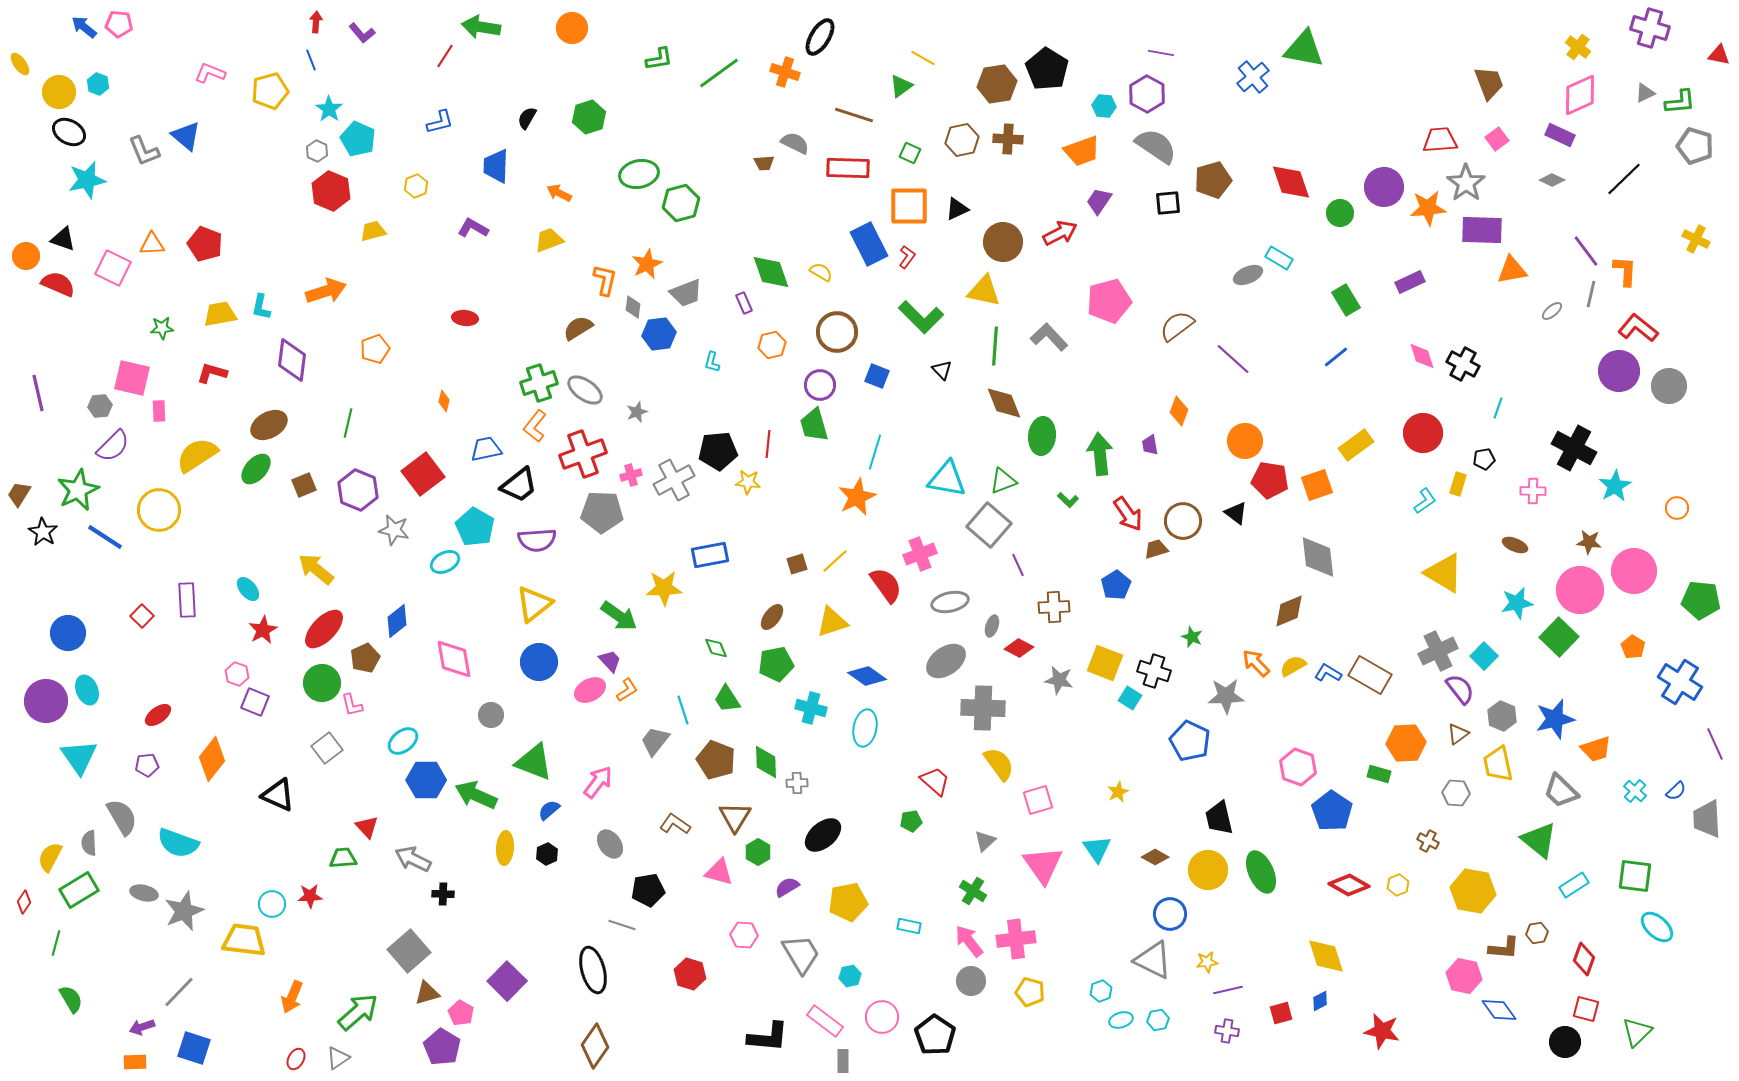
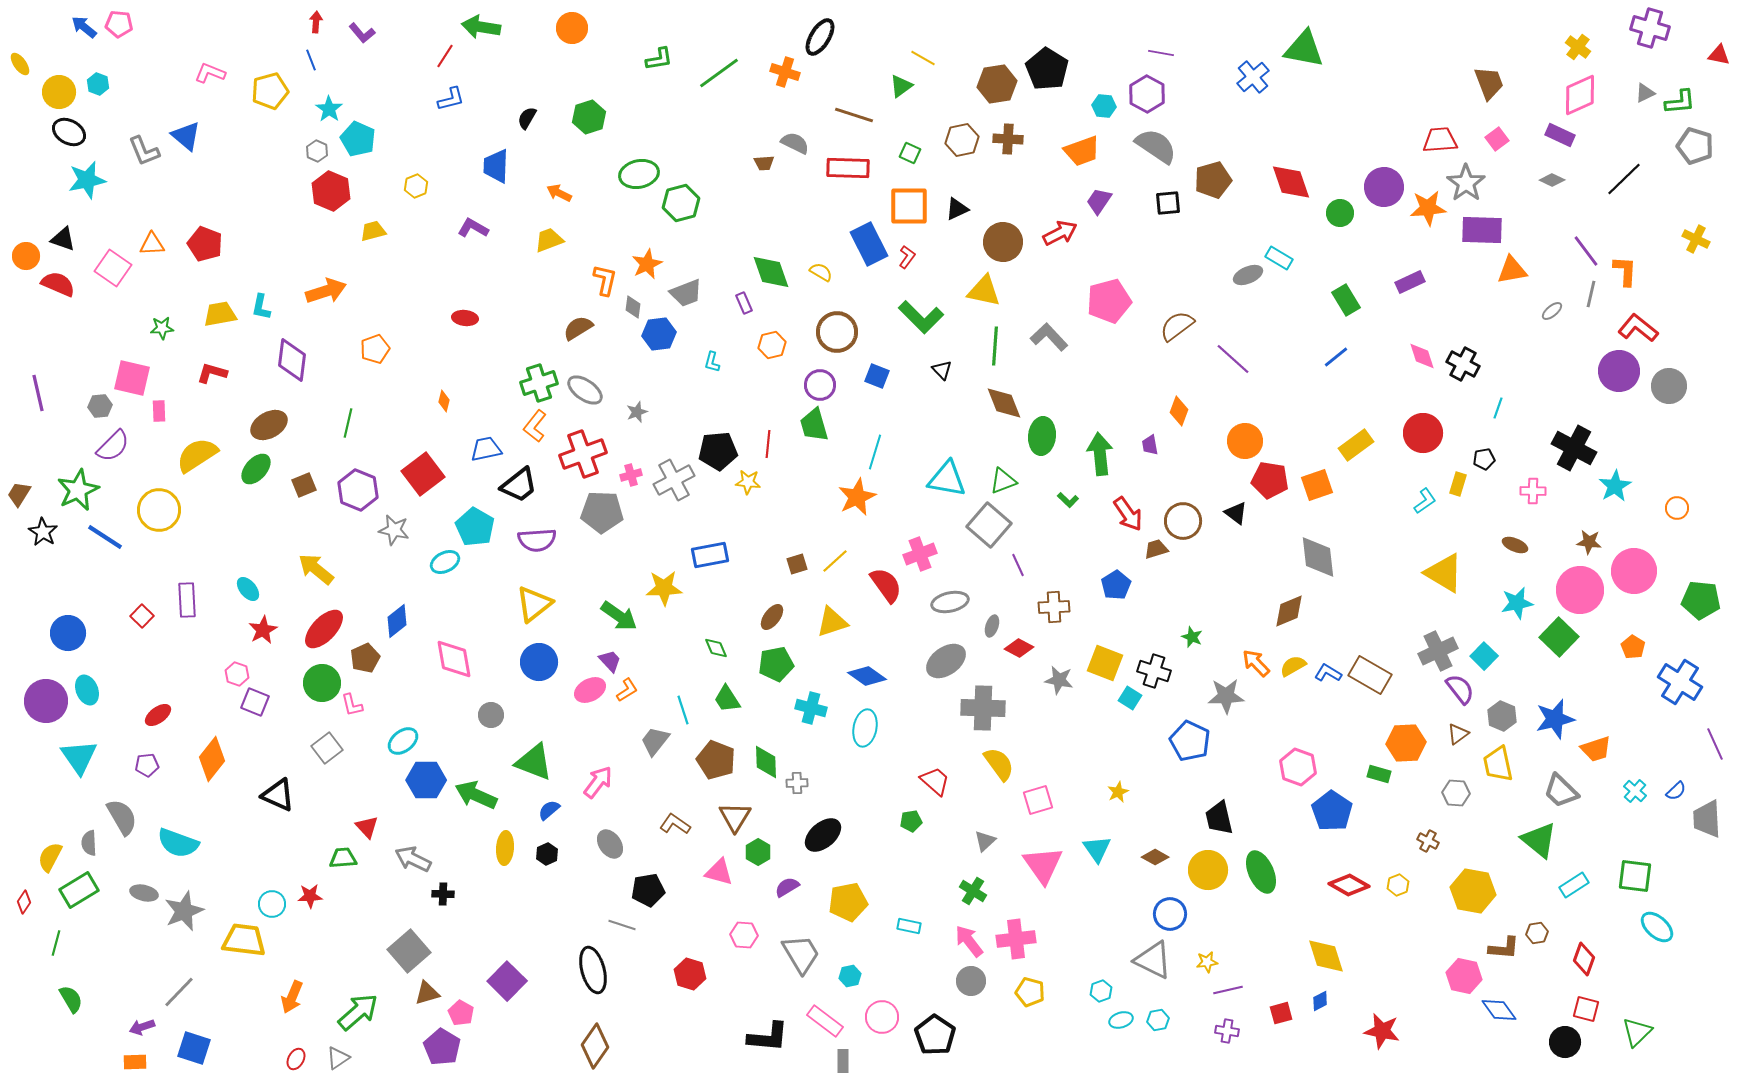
blue L-shape at (440, 122): moved 11 px right, 23 px up
pink square at (113, 268): rotated 9 degrees clockwise
